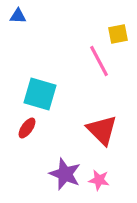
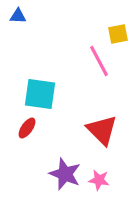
cyan square: rotated 8 degrees counterclockwise
